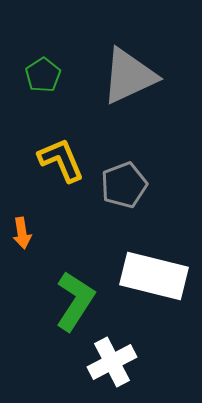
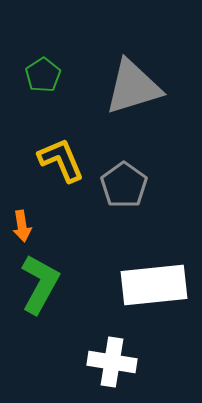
gray triangle: moved 4 px right, 11 px down; rotated 8 degrees clockwise
gray pentagon: rotated 15 degrees counterclockwise
orange arrow: moved 7 px up
white rectangle: moved 9 px down; rotated 20 degrees counterclockwise
green L-shape: moved 35 px left, 17 px up; rotated 4 degrees counterclockwise
white cross: rotated 36 degrees clockwise
